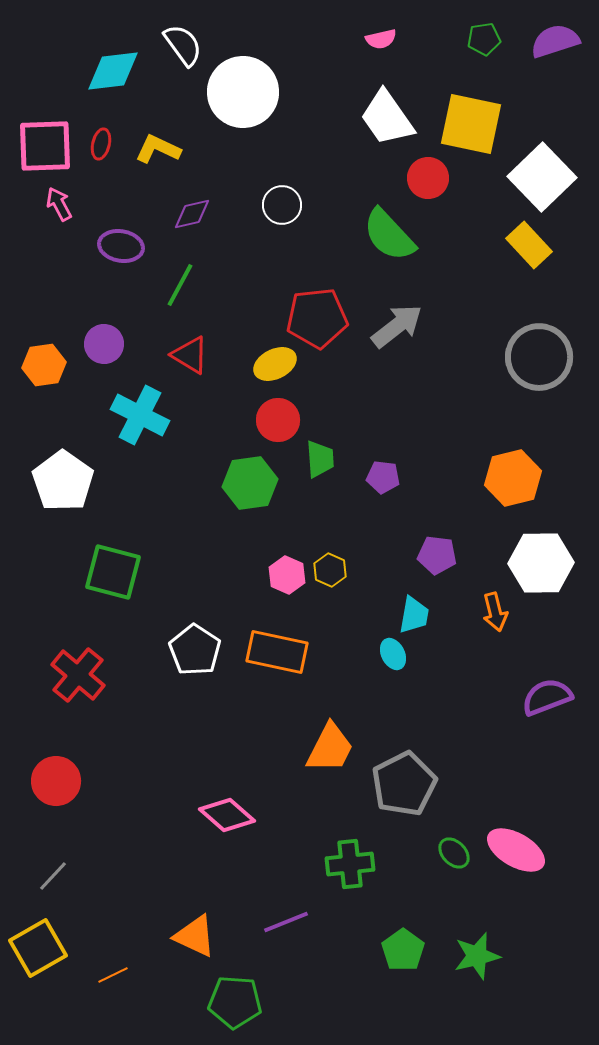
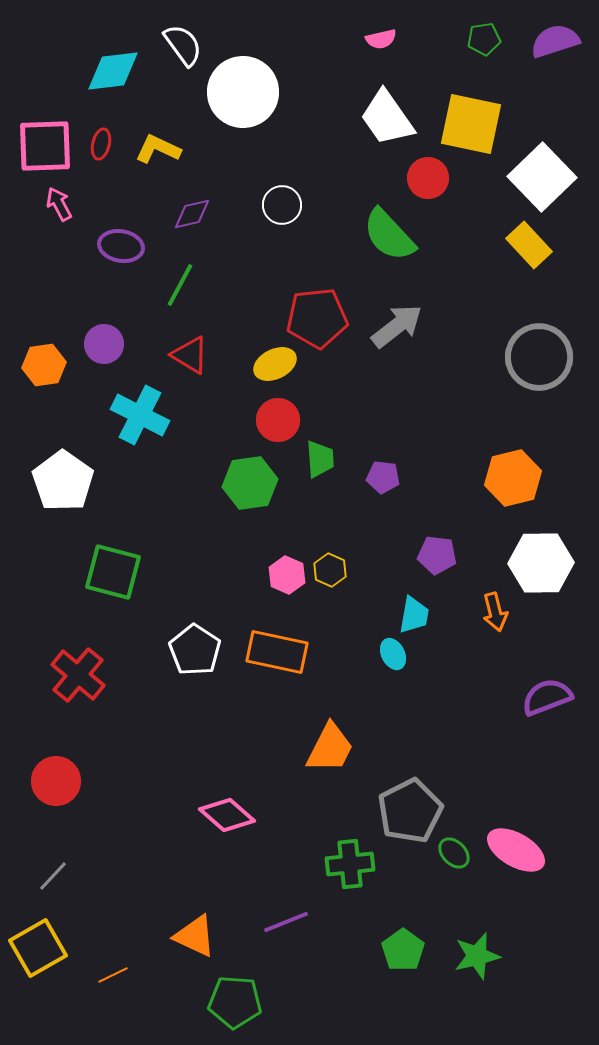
gray pentagon at (404, 784): moved 6 px right, 27 px down
